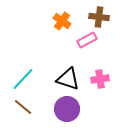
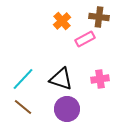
orange cross: rotated 12 degrees clockwise
pink rectangle: moved 2 px left, 1 px up
black triangle: moved 7 px left
